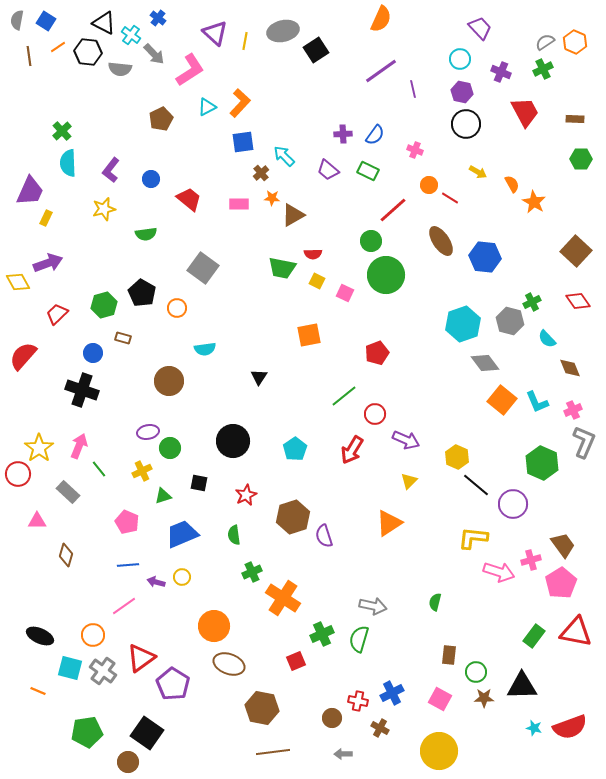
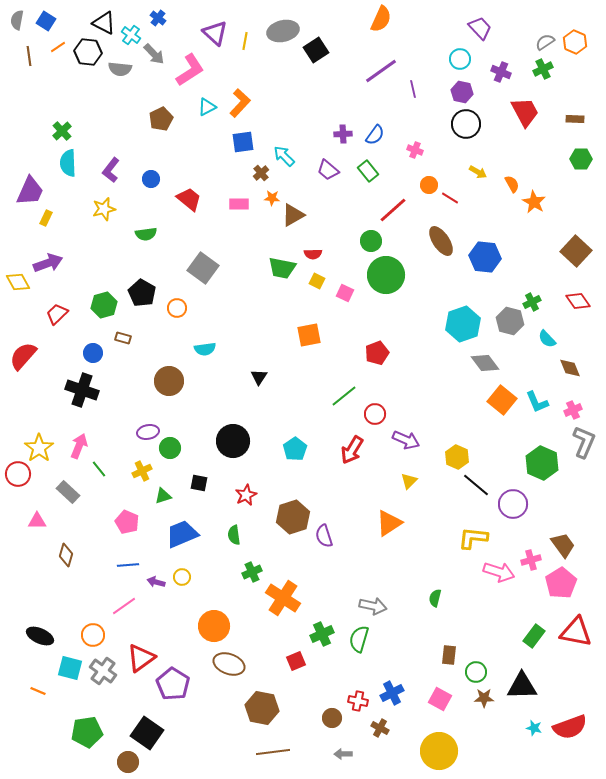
green rectangle at (368, 171): rotated 25 degrees clockwise
green semicircle at (435, 602): moved 4 px up
